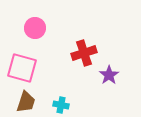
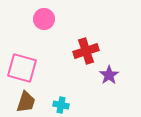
pink circle: moved 9 px right, 9 px up
red cross: moved 2 px right, 2 px up
